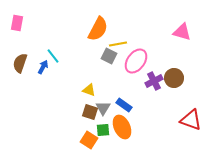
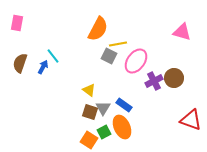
yellow triangle: rotated 16 degrees clockwise
green square: moved 1 px right, 2 px down; rotated 24 degrees counterclockwise
